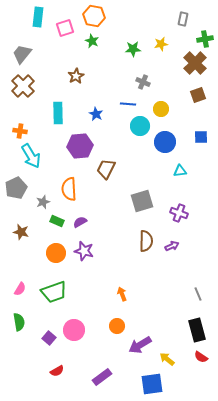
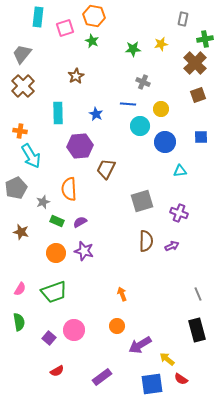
red semicircle at (201, 357): moved 20 px left, 22 px down
